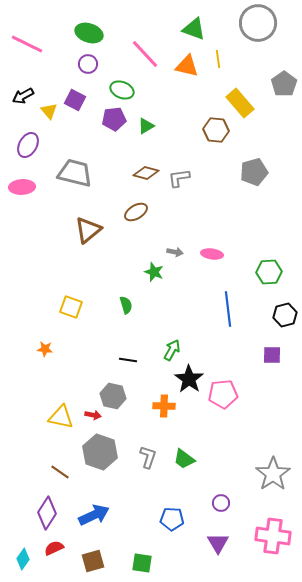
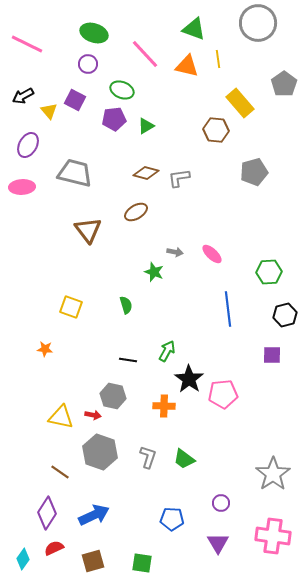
green ellipse at (89, 33): moved 5 px right
brown triangle at (88, 230): rotated 28 degrees counterclockwise
pink ellipse at (212, 254): rotated 35 degrees clockwise
green arrow at (172, 350): moved 5 px left, 1 px down
